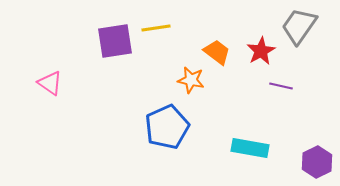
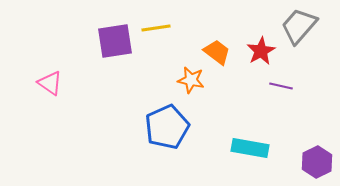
gray trapezoid: rotated 6 degrees clockwise
